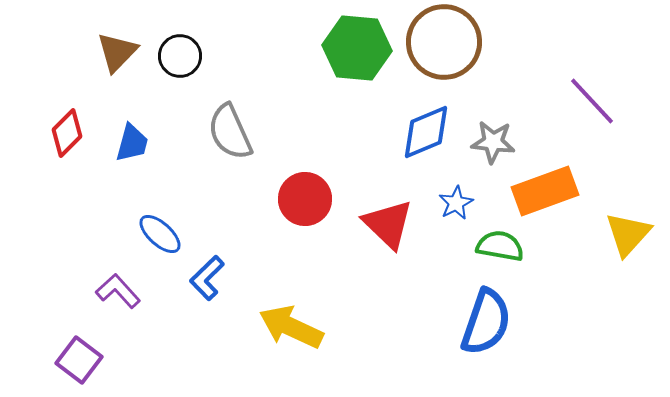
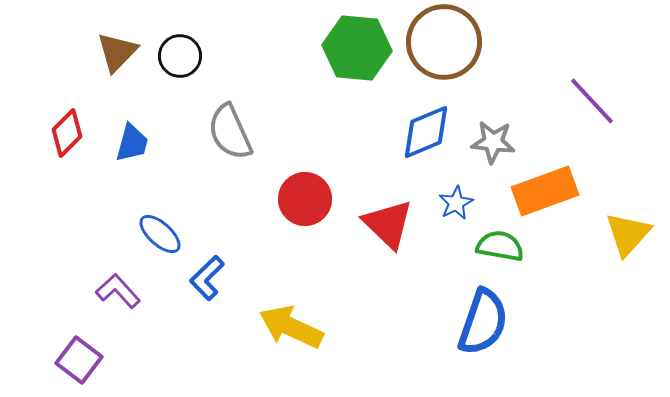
blue semicircle: moved 3 px left
